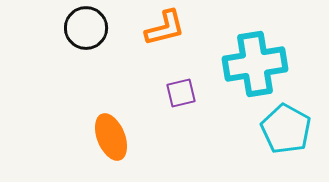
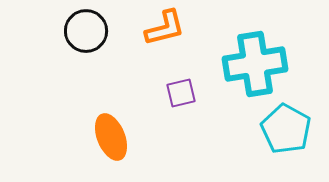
black circle: moved 3 px down
